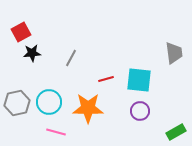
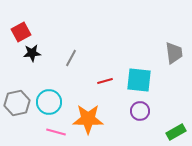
red line: moved 1 px left, 2 px down
orange star: moved 11 px down
